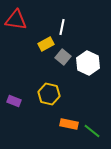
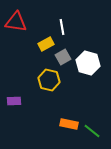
red triangle: moved 2 px down
white line: rotated 21 degrees counterclockwise
gray square: rotated 21 degrees clockwise
white hexagon: rotated 10 degrees counterclockwise
yellow hexagon: moved 14 px up
purple rectangle: rotated 24 degrees counterclockwise
